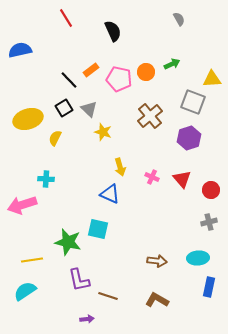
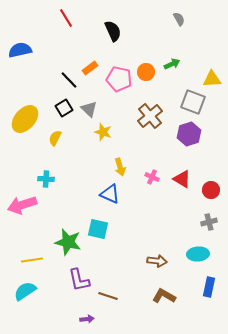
orange rectangle: moved 1 px left, 2 px up
yellow ellipse: moved 3 px left; rotated 32 degrees counterclockwise
purple hexagon: moved 4 px up
red triangle: rotated 18 degrees counterclockwise
cyan ellipse: moved 4 px up
brown L-shape: moved 7 px right, 4 px up
